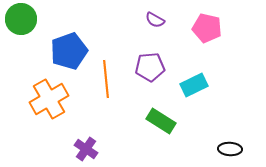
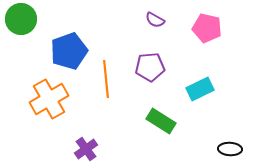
cyan rectangle: moved 6 px right, 4 px down
purple cross: rotated 20 degrees clockwise
